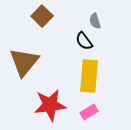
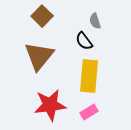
brown triangle: moved 15 px right, 6 px up
